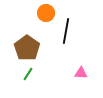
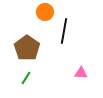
orange circle: moved 1 px left, 1 px up
black line: moved 2 px left
green line: moved 2 px left, 4 px down
